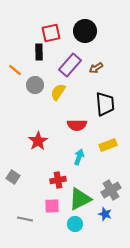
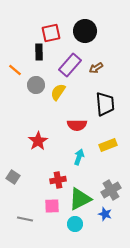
gray circle: moved 1 px right
